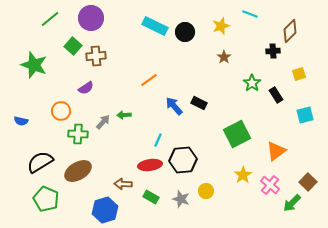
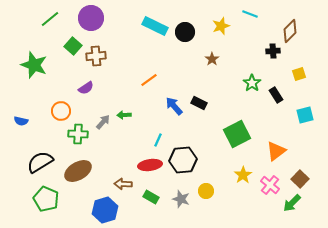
brown star at (224, 57): moved 12 px left, 2 px down
brown square at (308, 182): moved 8 px left, 3 px up
